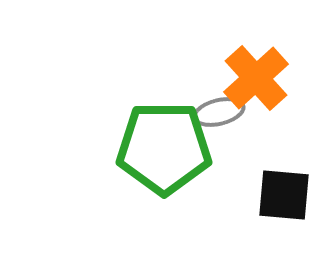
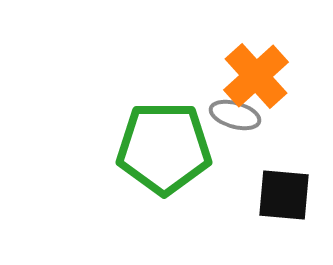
orange cross: moved 2 px up
gray ellipse: moved 16 px right, 3 px down; rotated 30 degrees clockwise
